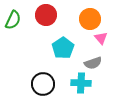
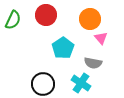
gray semicircle: rotated 30 degrees clockwise
cyan cross: rotated 30 degrees clockwise
